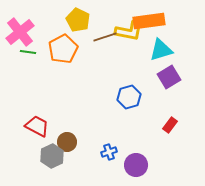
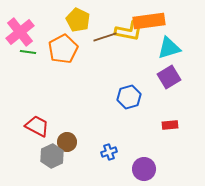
cyan triangle: moved 8 px right, 2 px up
red rectangle: rotated 49 degrees clockwise
purple circle: moved 8 px right, 4 px down
